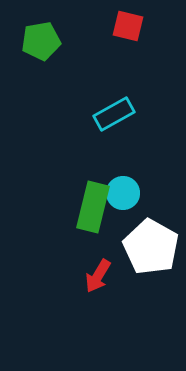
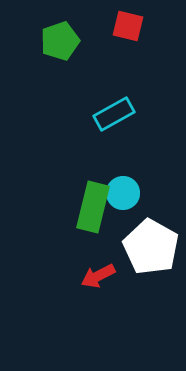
green pentagon: moved 19 px right; rotated 9 degrees counterclockwise
red arrow: rotated 32 degrees clockwise
